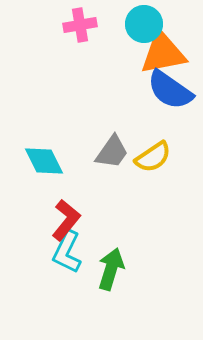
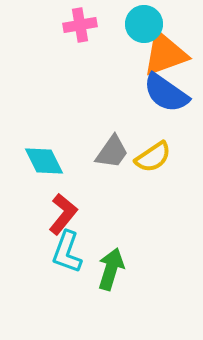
orange triangle: moved 2 px right, 1 px down; rotated 9 degrees counterclockwise
blue semicircle: moved 4 px left, 3 px down
red L-shape: moved 3 px left, 6 px up
cyan L-shape: rotated 6 degrees counterclockwise
